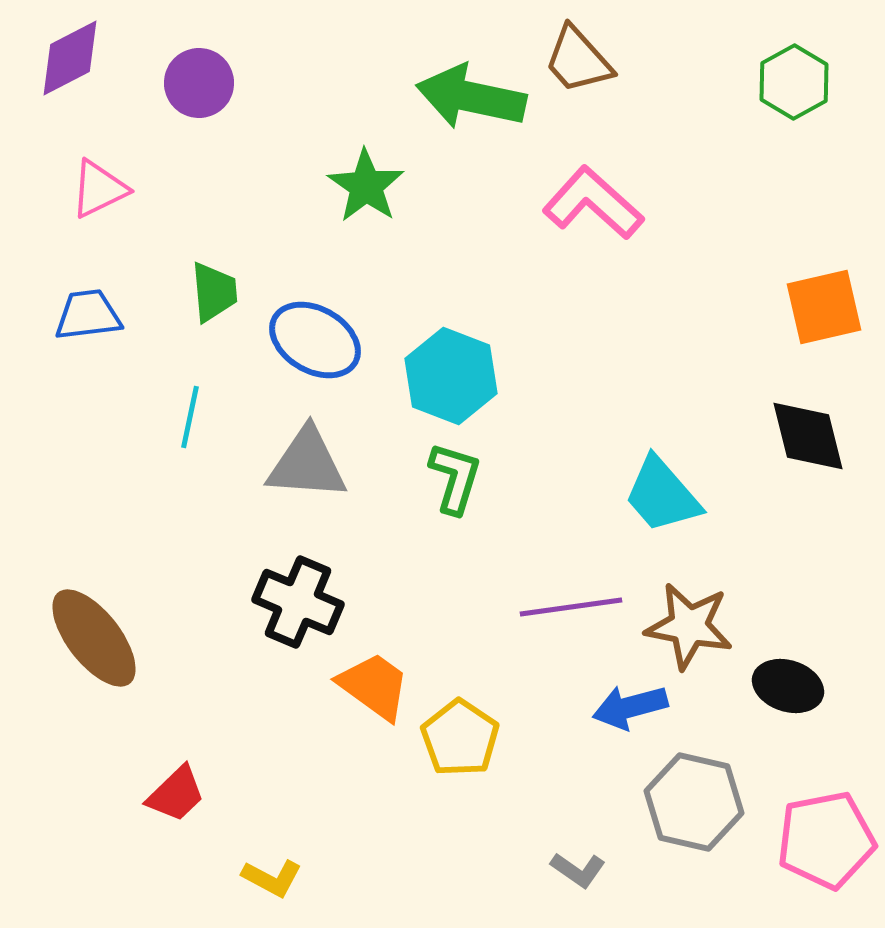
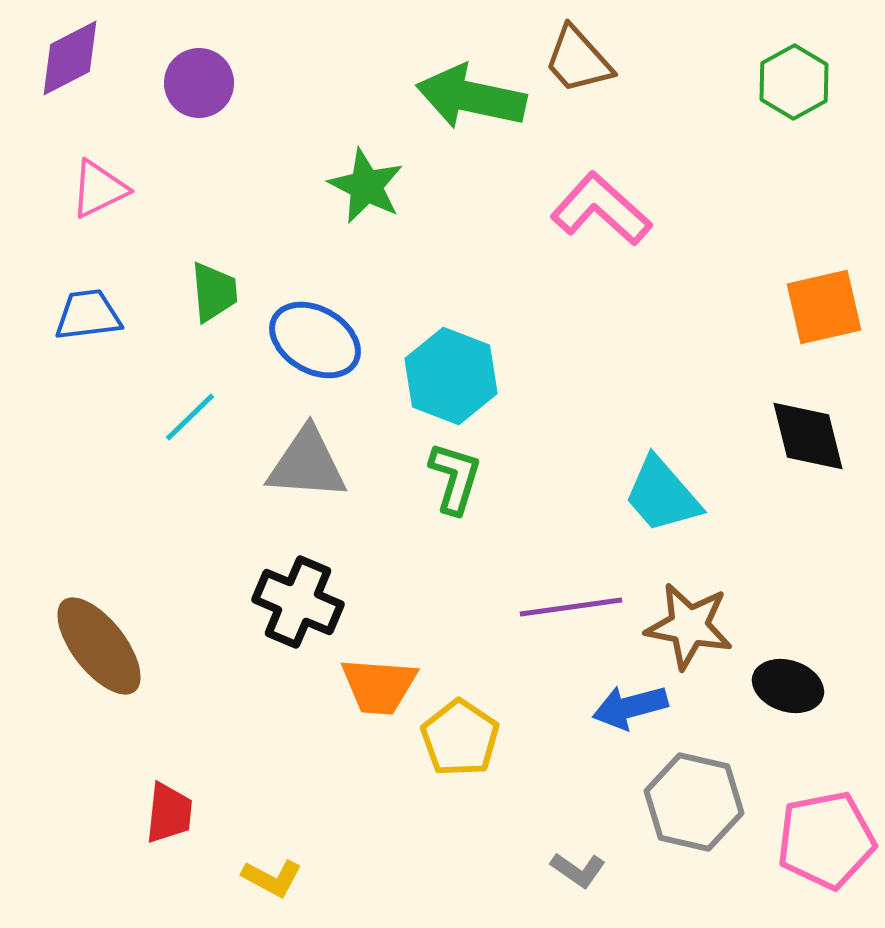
green star: rotated 8 degrees counterclockwise
pink L-shape: moved 8 px right, 6 px down
cyan line: rotated 34 degrees clockwise
brown ellipse: moved 5 px right, 8 px down
orange trapezoid: moved 5 px right; rotated 148 degrees clockwise
red trapezoid: moved 7 px left, 19 px down; rotated 40 degrees counterclockwise
